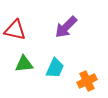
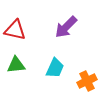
green triangle: moved 8 px left, 1 px down
